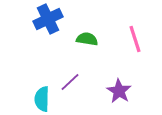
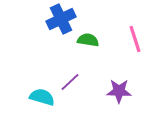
blue cross: moved 13 px right
green semicircle: moved 1 px right, 1 px down
purple star: rotated 30 degrees counterclockwise
cyan semicircle: moved 2 px up; rotated 105 degrees clockwise
